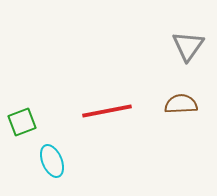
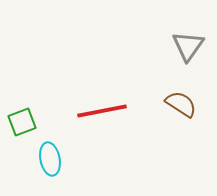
brown semicircle: rotated 36 degrees clockwise
red line: moved 5 px left
cyan ellipse: moved 2 px left, 2 px up; rotated 12 degrees clockwise
